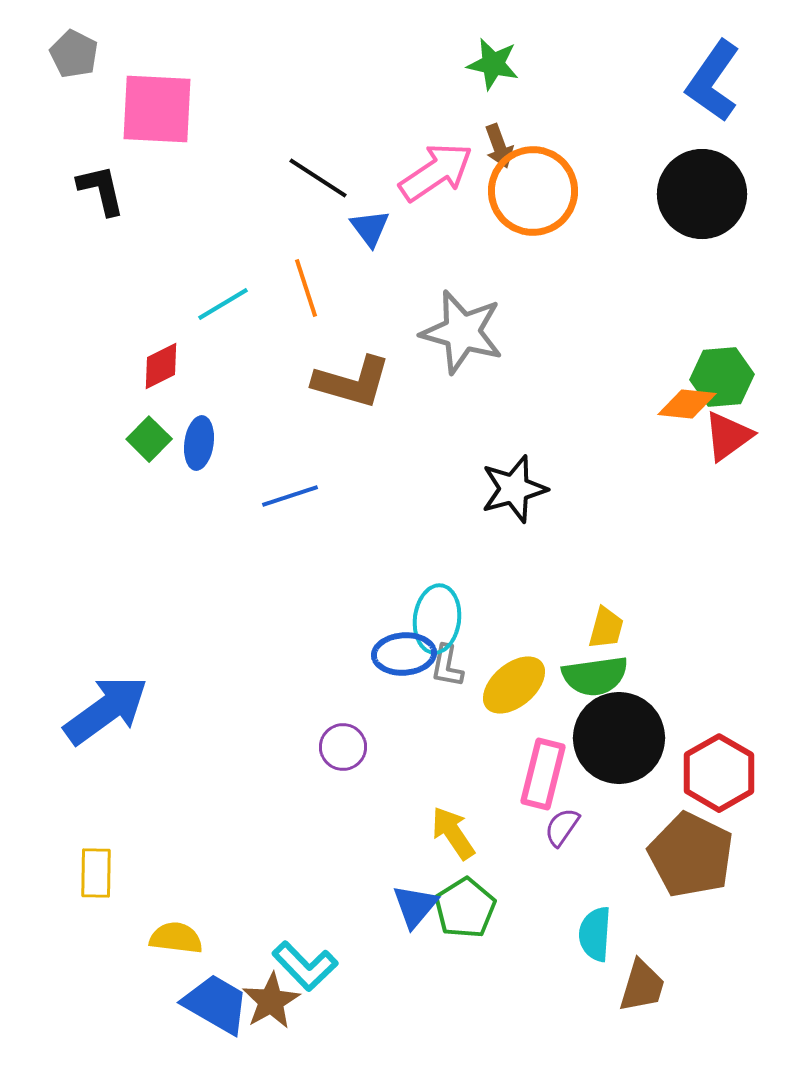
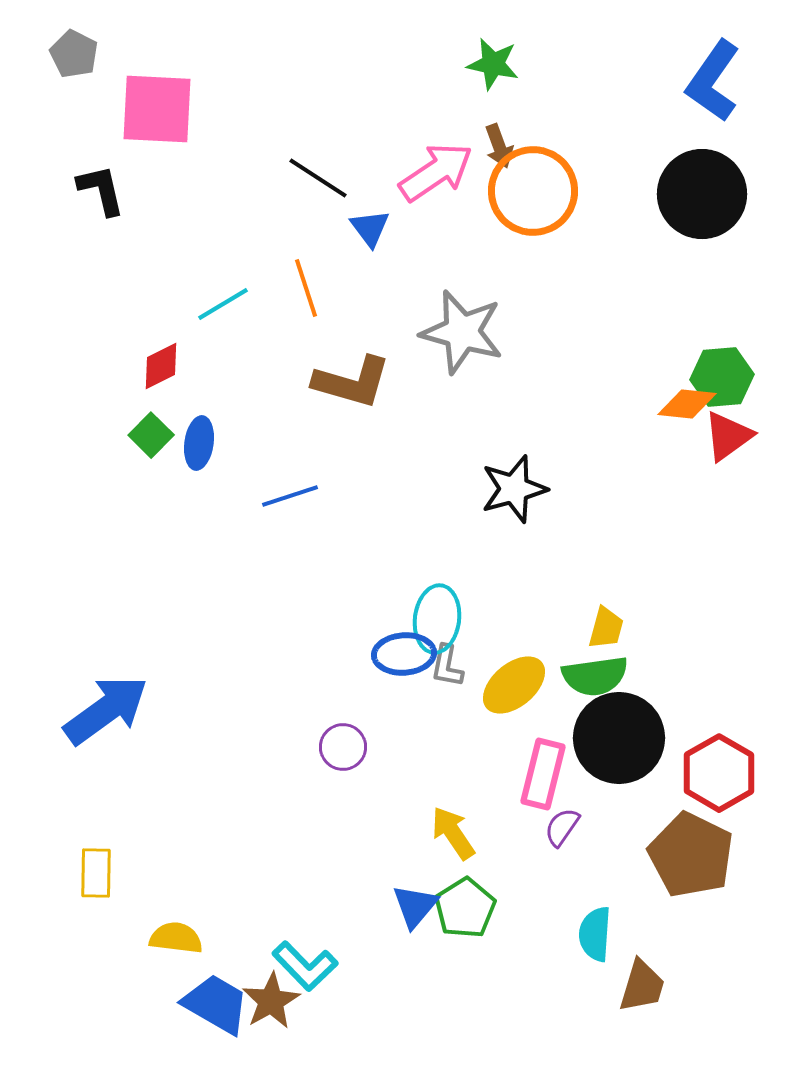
green square at (149, 439): moved 2 px right, 4 px up
